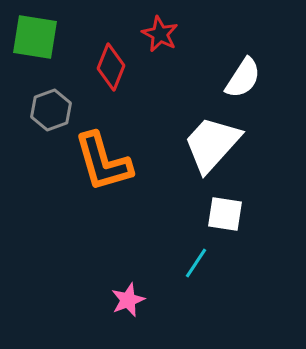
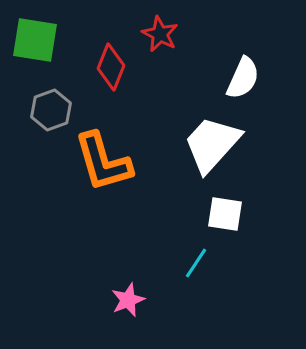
green square: moved 3 px down
white semicircle: rotated 9 degrees counterclockwise
